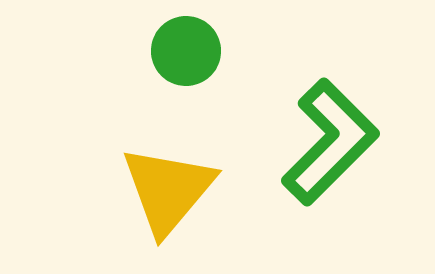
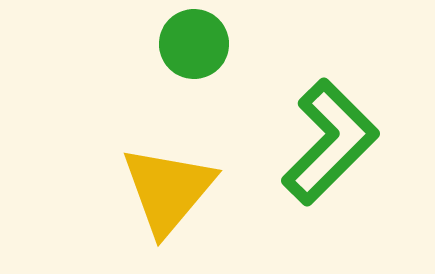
green circle: moved 8 px right, 7 px up
